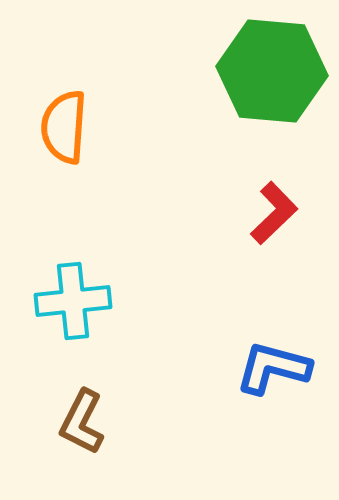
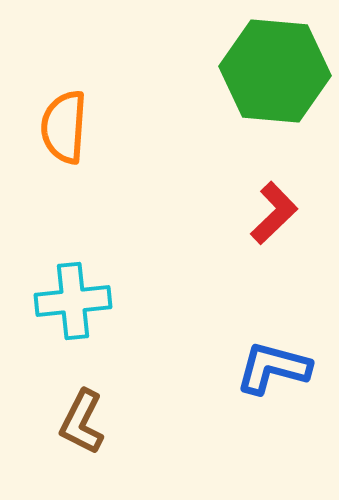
green hexagon: moved 3 px right
